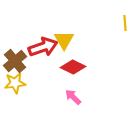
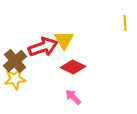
yellow star: moved 4 px up
